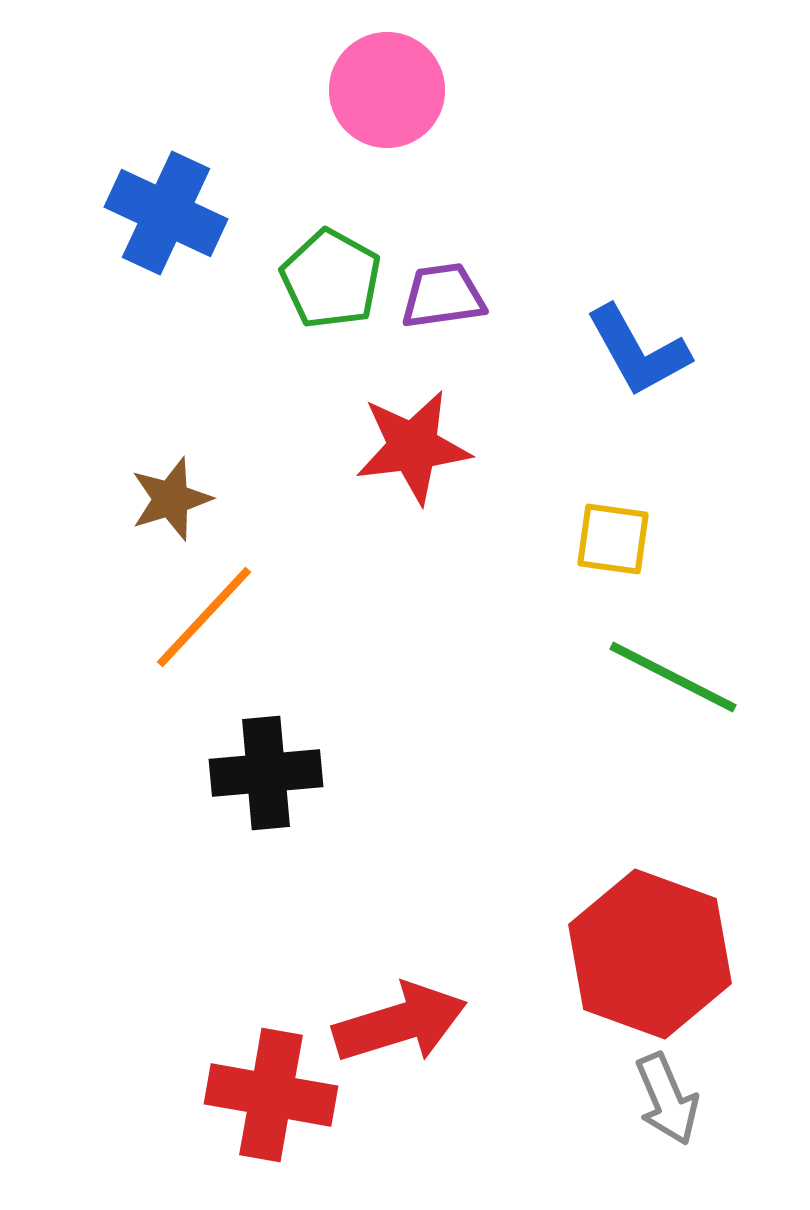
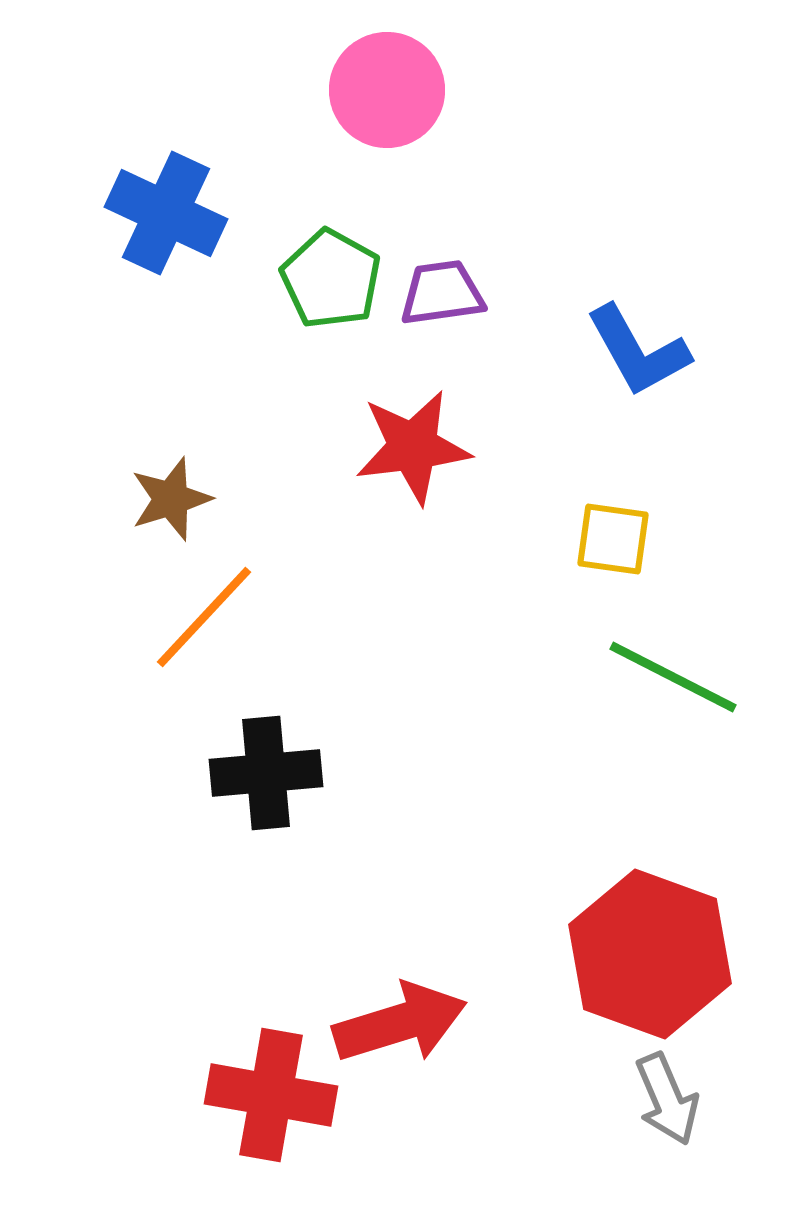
purple trapezoid: moved 1 px left, 3 px up
